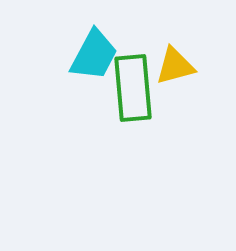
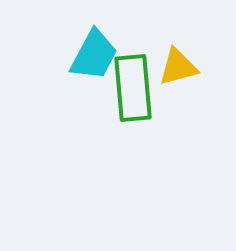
yellow triangle: moved 3 px right, 1 px down
